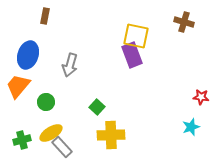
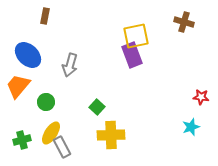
yellow square: rotated 24 degrees counterclockwise
blue ellipse: rotated 64 degrees counterclockwise
yellow ellipse: rotated 25 degrees counterclockwise
gray rectangle: rotated 15 degrees clockwise
